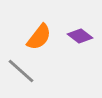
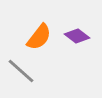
purple diamond: moved 3 px left
